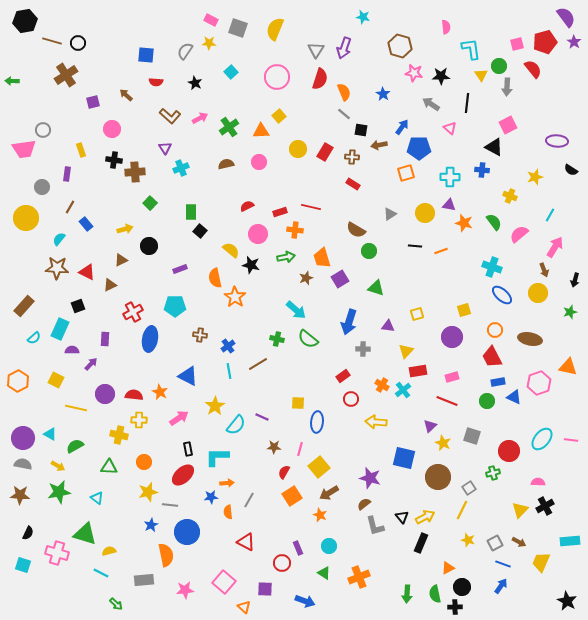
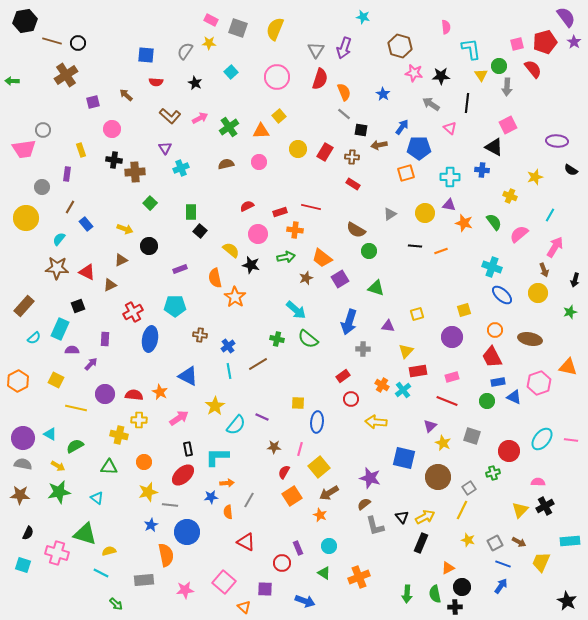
yellow arrow at (125, 229): rotated 35 degrees clockwise
orange trapezoid at (322, 258): rotated 35 degrees counterclockwise
